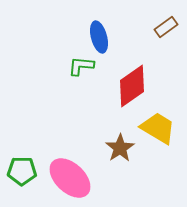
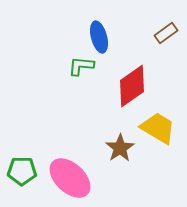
brown rectangle: moved 6 px down
